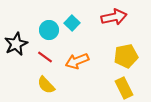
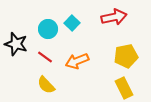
cyan circle: moved 1 px left, 1 px up
black star: rotated 30 degrees counterclockwise
